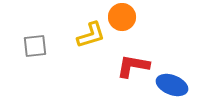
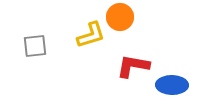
orange circle: moved 2 px left
blue ellipse: rotated 20 degrees counterclockwise
